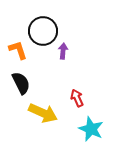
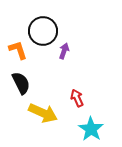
purple arrow: moved 1 px right; rotated 14 degrees clockwise
cyan star: rotated 10 degrees clockwise
